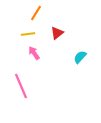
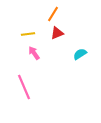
orange line: moved 17 px right, 1 px down
red triangle: rotated 16 degrees clockwise
cyan semicircle: moved 3 px up; rotated 16 degrees clockwise
pink line: moved 3 px right, 1 px down
